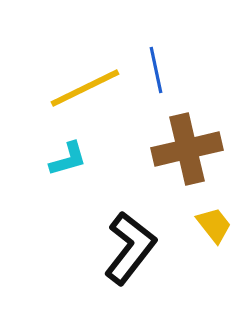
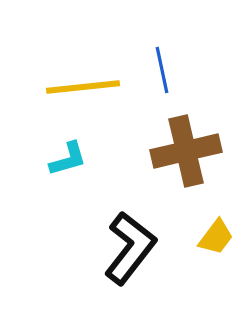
blue line: moved 6 px right
yellow line: moved 2 px left, 1 px up; rotated 20 degrees clockwise
brown cross: moved 1 px left, 2 px down
yellow trapezoid: moved 2 px right, 12 px down; rotated 75 degrees clockwise
